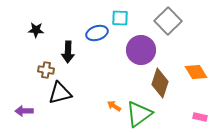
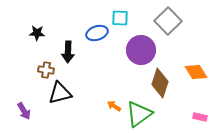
black star: moved 1 px right, 3 px down
purple arrow: rotated 120 degrees counterclockwise
